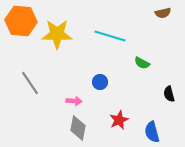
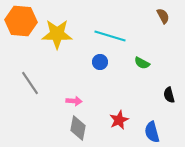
brown semicircle: moved 3 px down; rotated 105 degrees counterclockwise
blue circle: moved 20 px up
black semicircle: moved 1 px down
